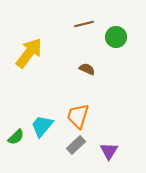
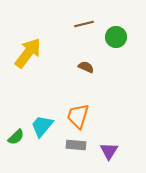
yellow arrow: moved 1 px left
brown semicircle: moved 1 px left, 2 px up
gray rectangle: rotated 48 degrees clockwise
